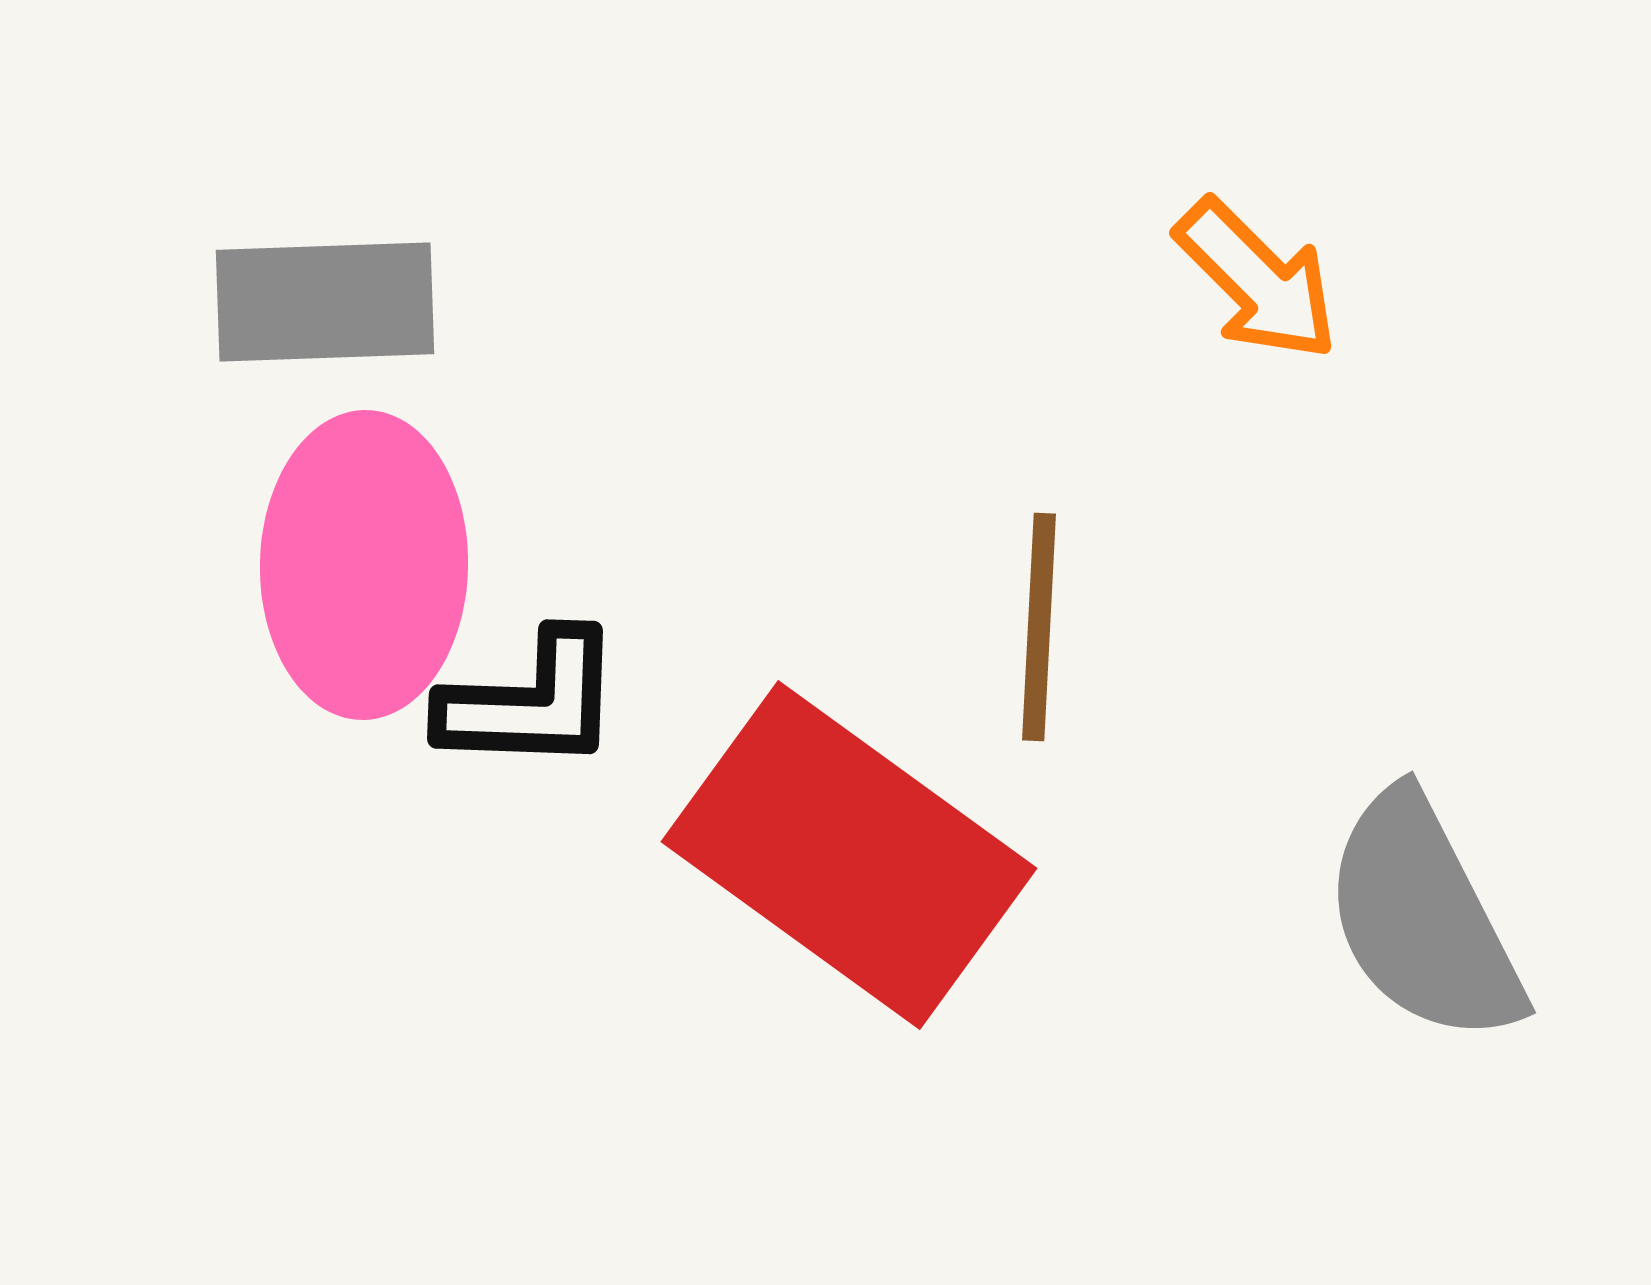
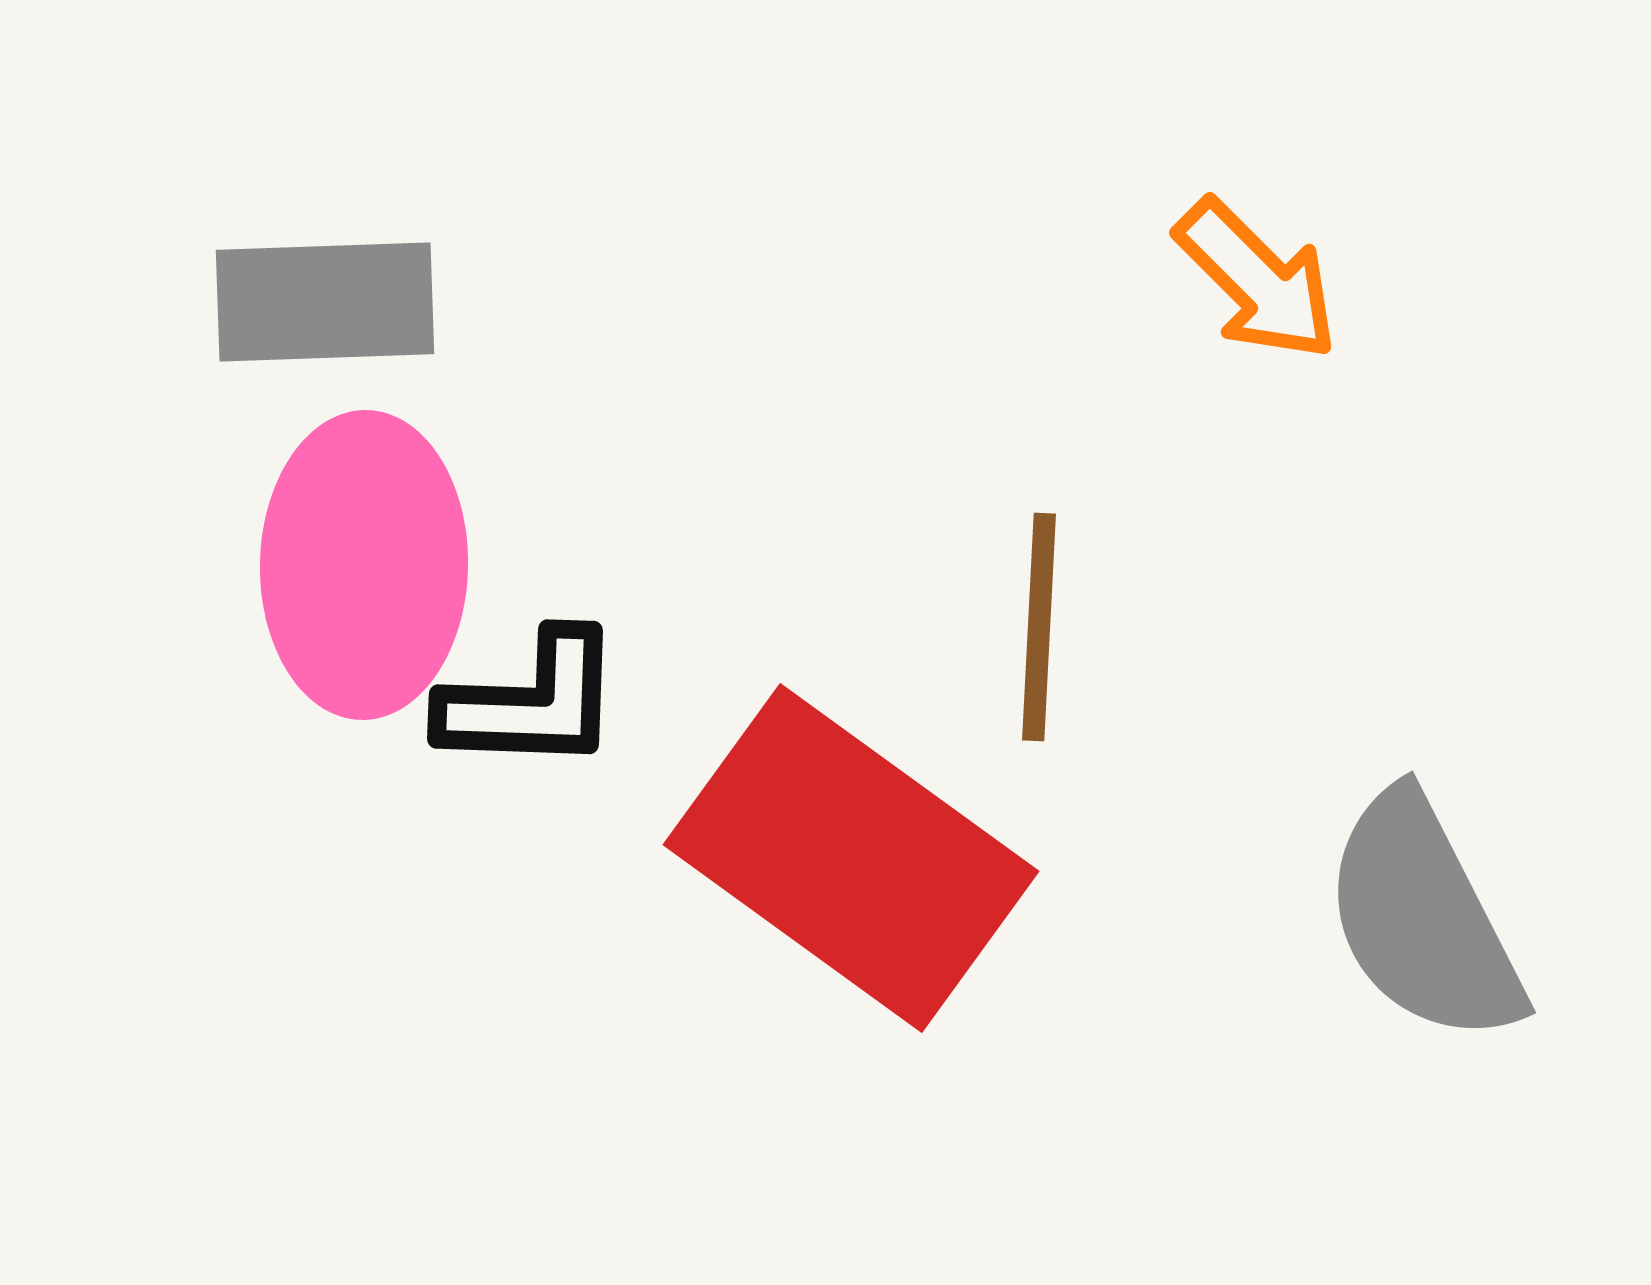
red rectangle: moved 2 px right, 3 px down
